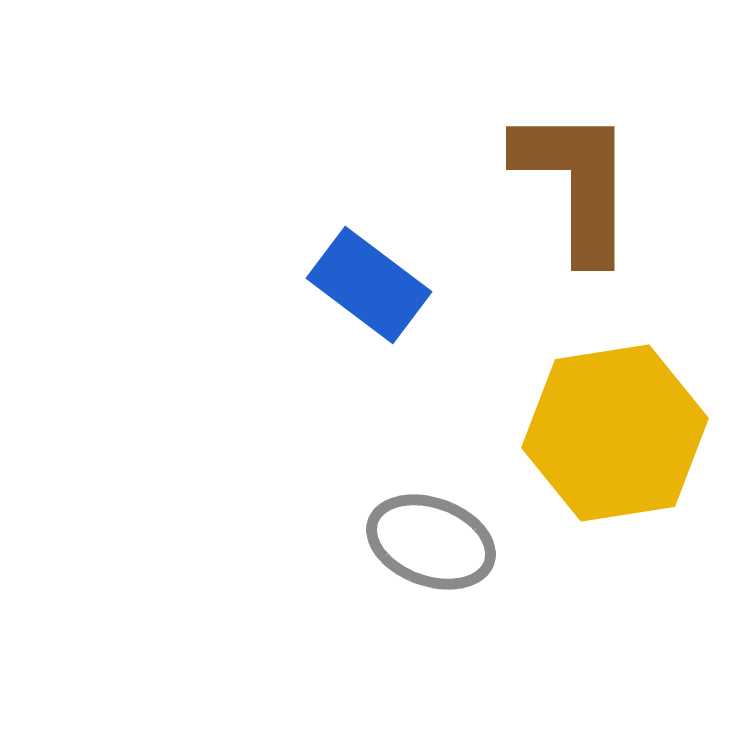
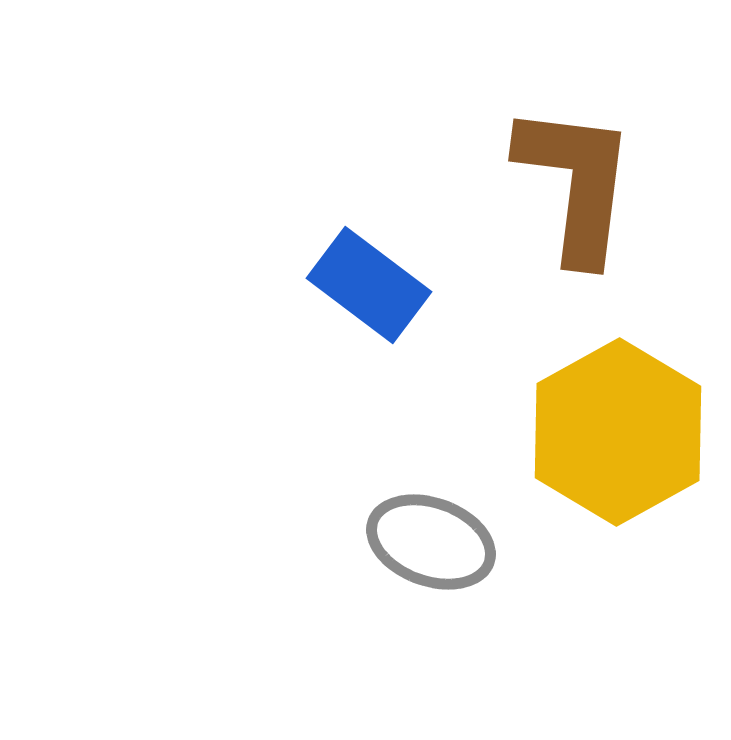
brown L-shape: rotated 7 degrees clockwise
yellow hexagon: moved 3 px right, 1 px up; rotated 20 degrees counterclockwise
